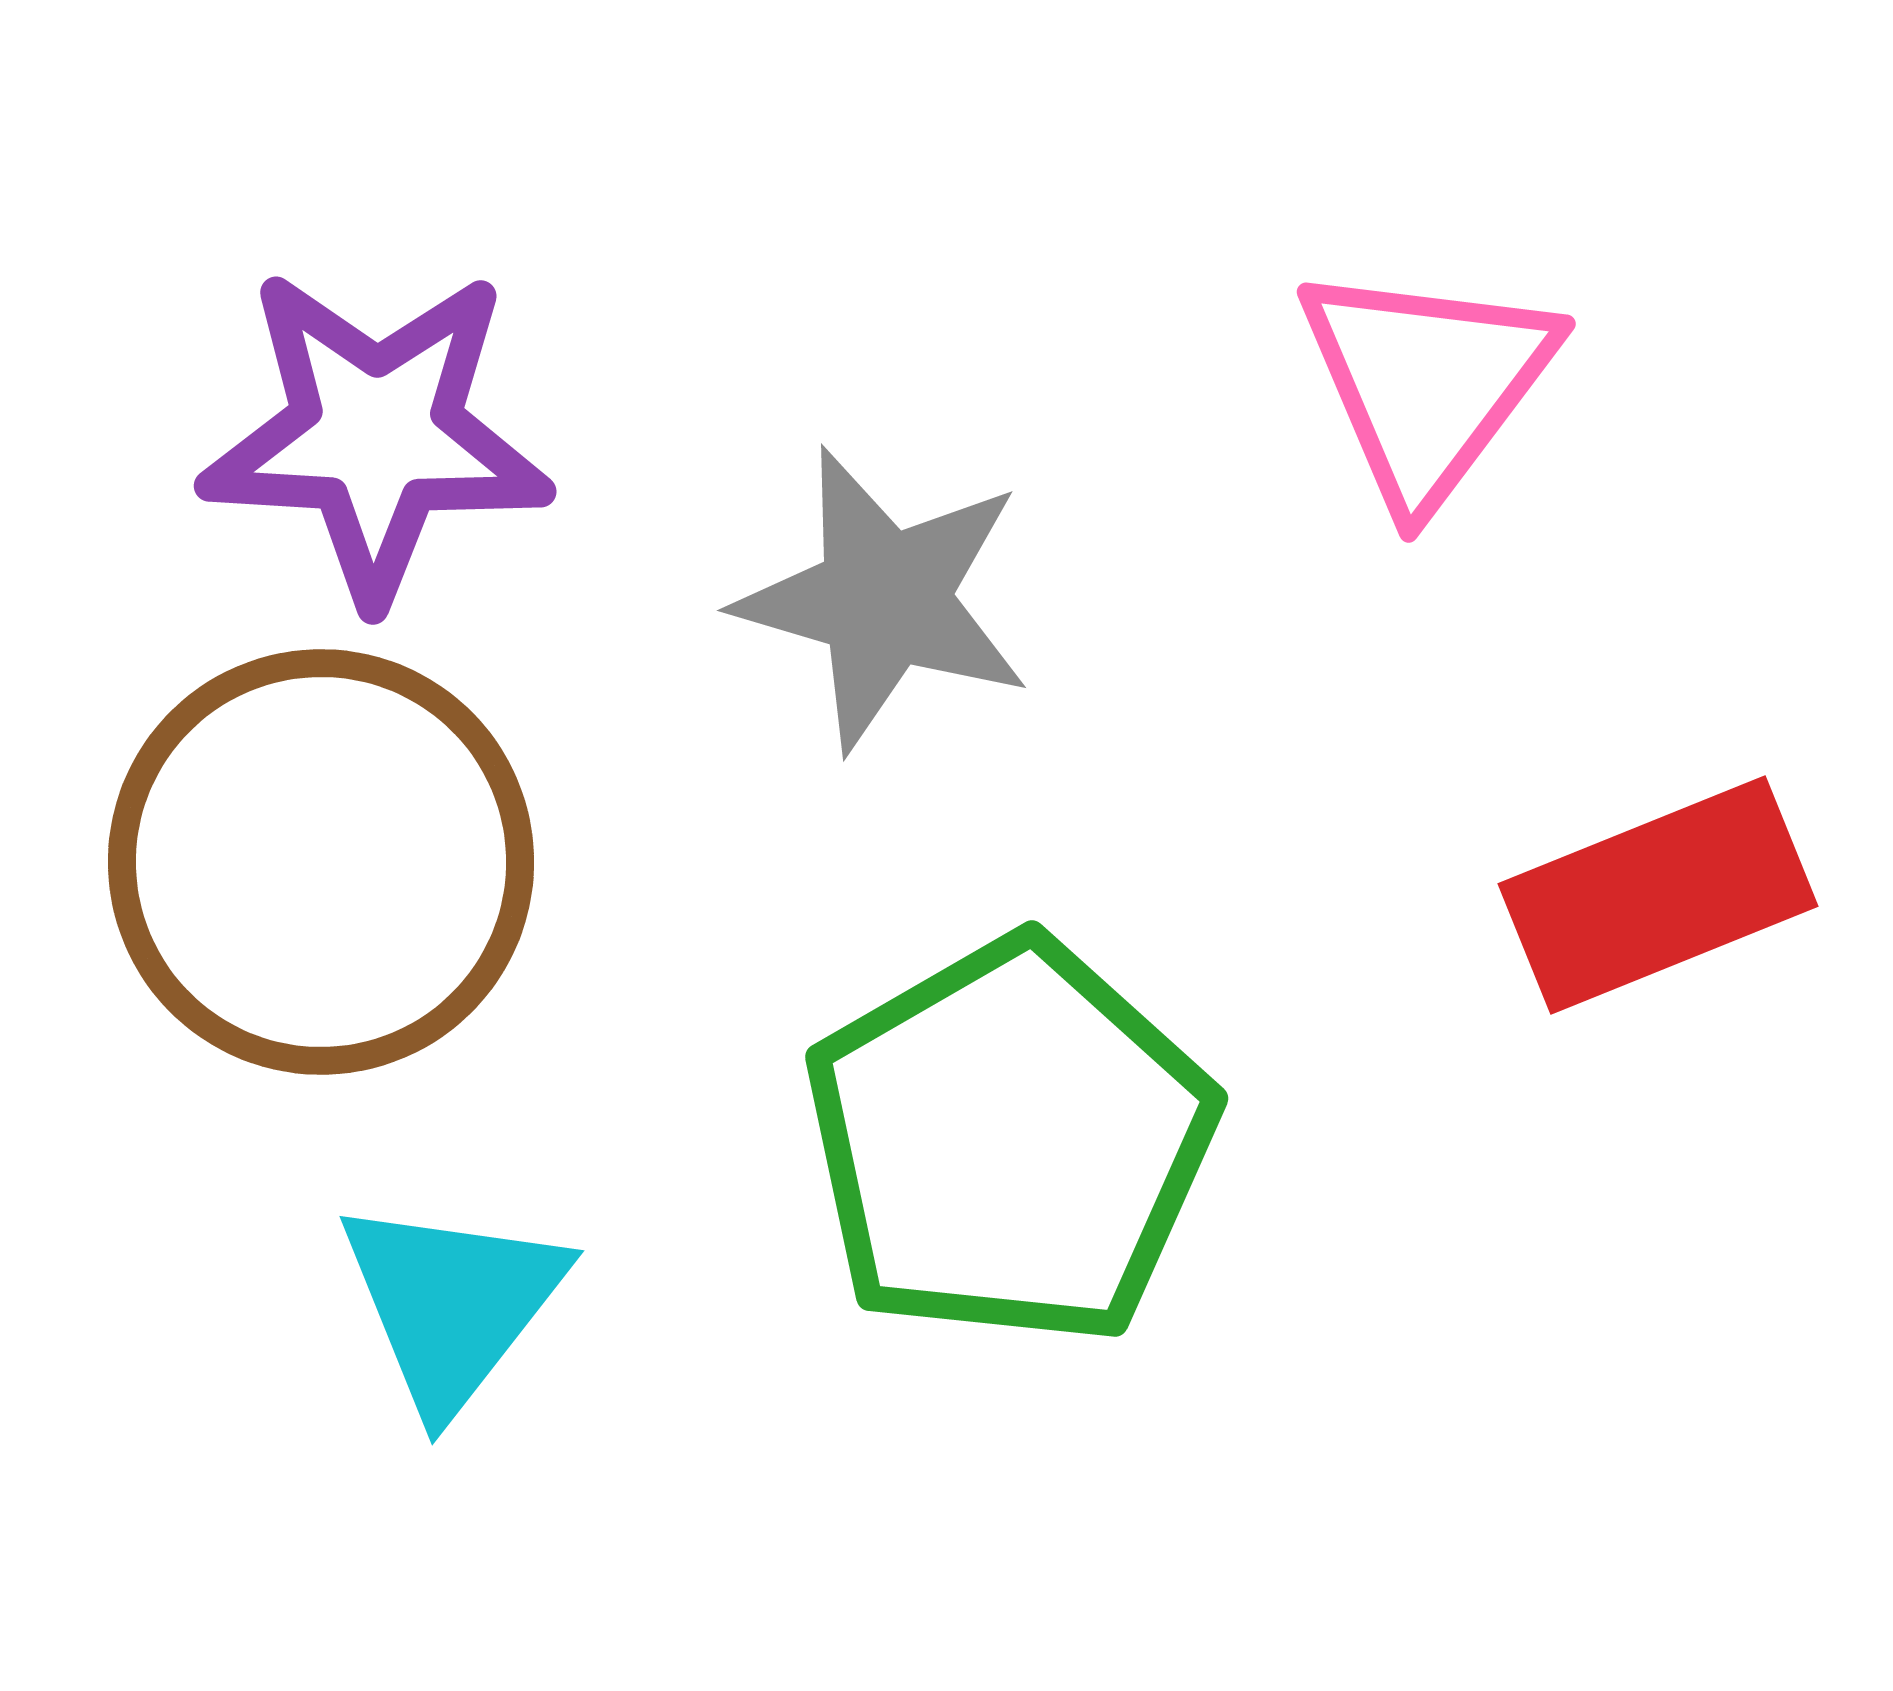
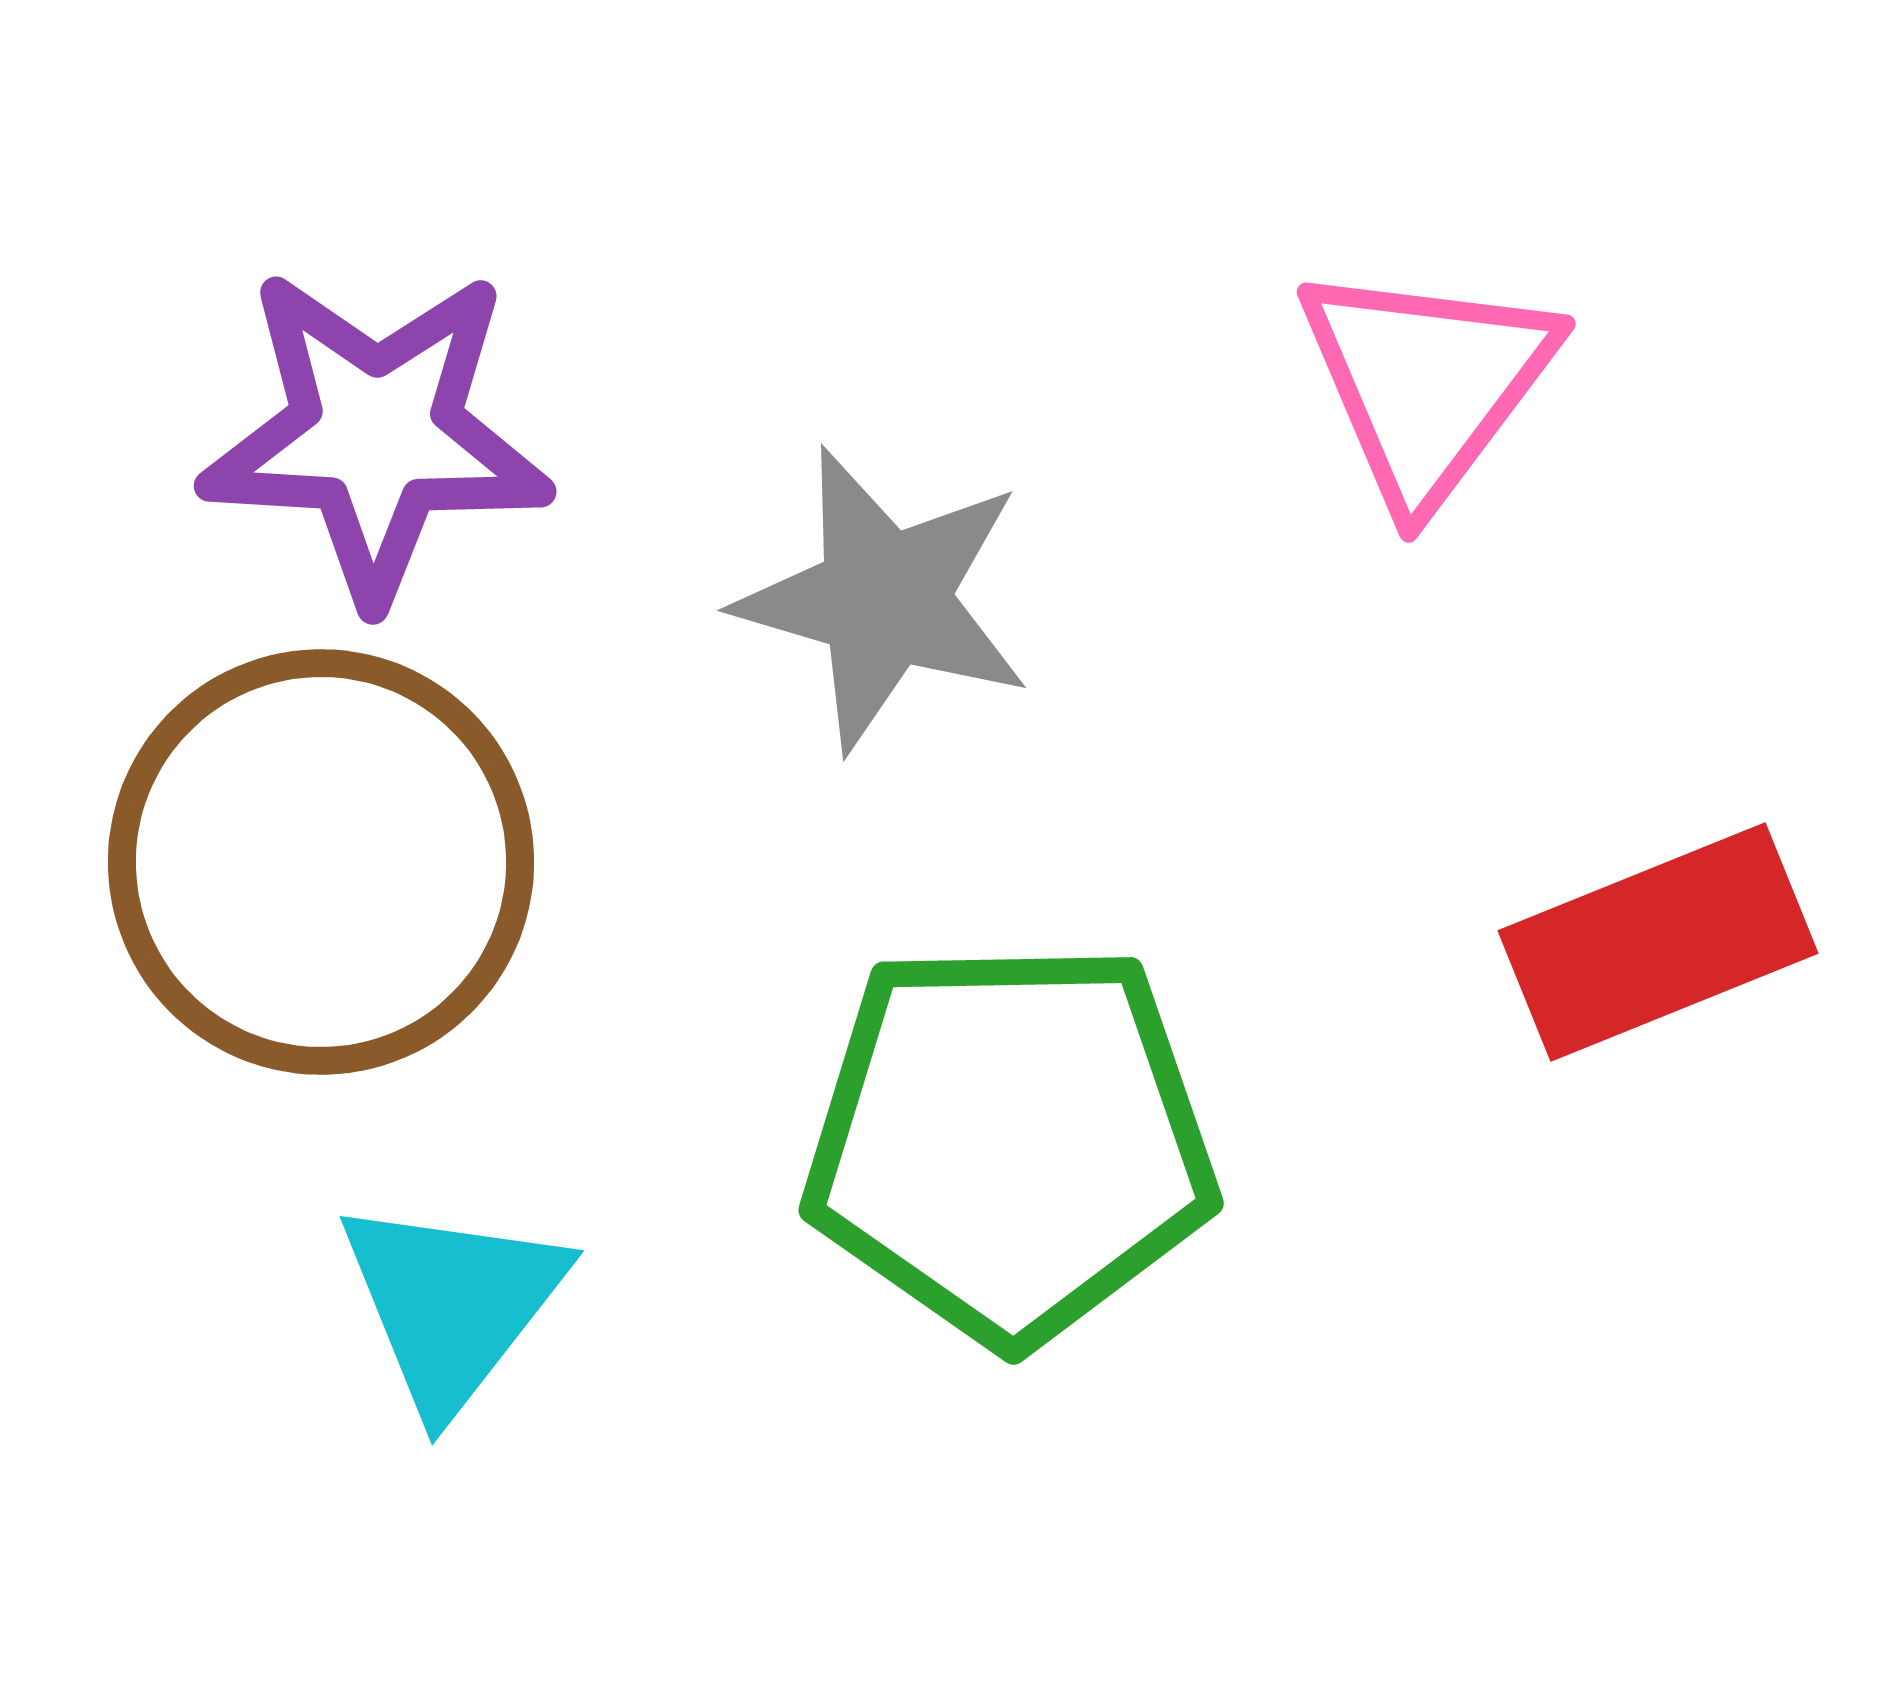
red rectangle: moved 47 px down
green pentagon: rotated 29 degrees clockwise
